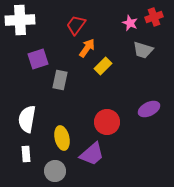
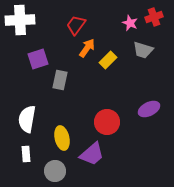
yellow rectangle: moved 5 px right, 6 px up
